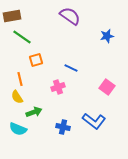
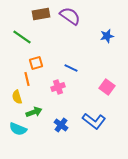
brown rectangle: moved 29 px right, 2 px up
orange square: moved 3 px down
orange line: moved 7 px right
yellow semicircle: rotated 16 degrees clockwise
blue cross: moved 2 px left, 2 px up; rotated 24 degrees clockwise
